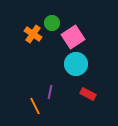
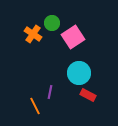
cyan circle: moved 3 px right, 9 px down
red rectangle: moved 1 px down
